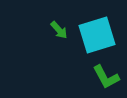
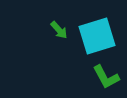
cyan square: moved 1 px down
